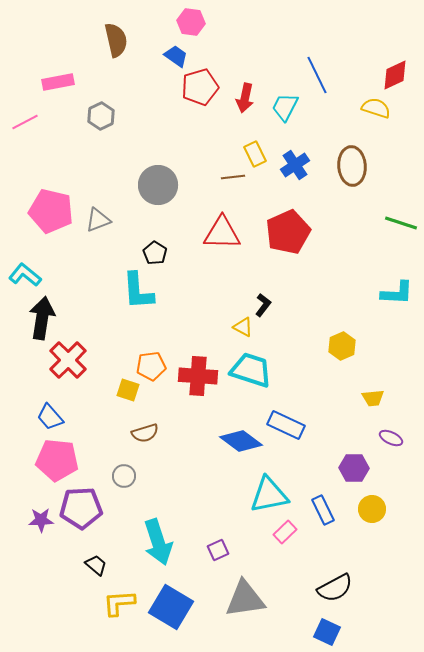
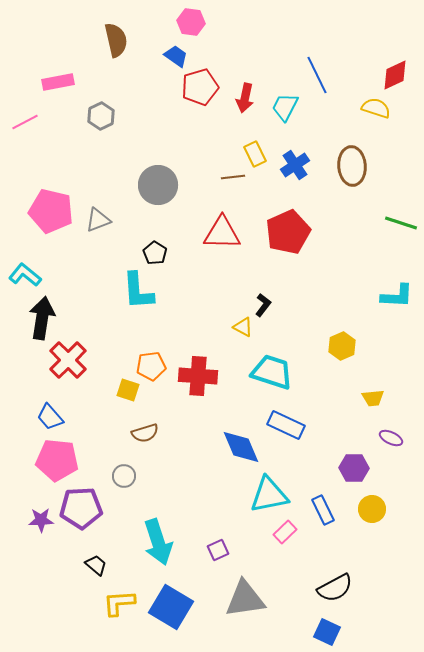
cyan L-shape at (397, 293): moved 3 px down
cyan trapezoid at (251, 370): moved 21 px right, 2 px down
blue diamond at (241, 441): moved 6 px down; rotated 30 degrees clockwise
